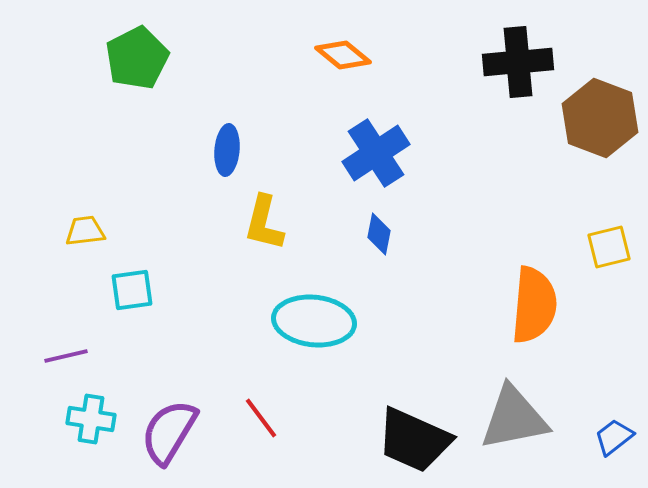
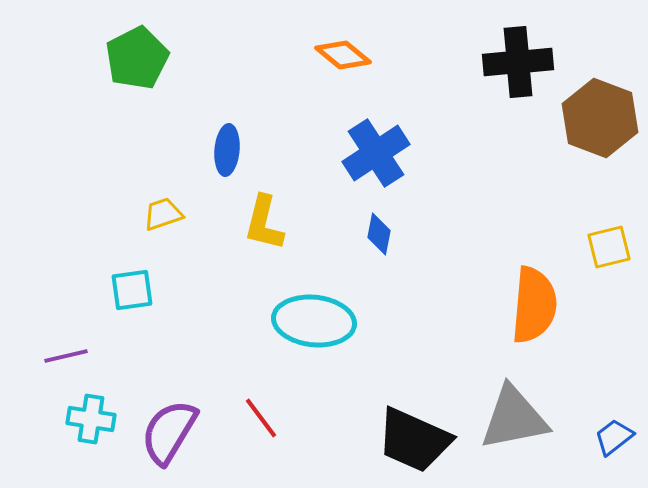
yellow trapezoid: moved 78 px right, 17 px up; rotated 12 degrees counterclockwise
